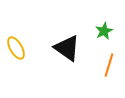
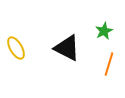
black triangle: rotated 8 degrees counterclockwise
orange line: moved 1 px up
